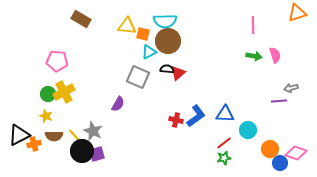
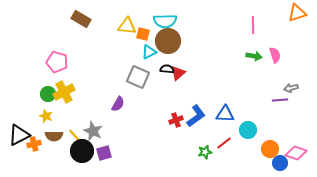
pink pentagon: moved 1 px down; rotated 10 degrees clockwise
purple line: moved 1 px right, 1 px up
red cross: rotated 32 degrees counterclockwise
purple square: moved 7 px right, 1 px up
green star: moved 19 px left, 6 px up
